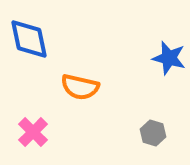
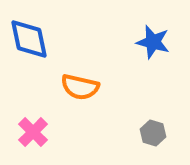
blue star: moved 16 px left, 16 px up
